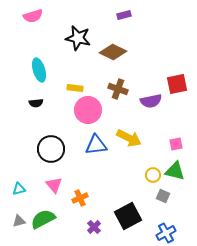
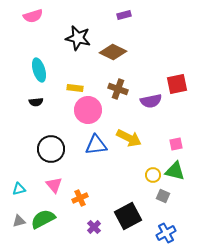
black semicircle: moved 1 px up
